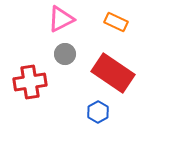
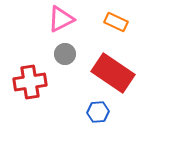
blue hexagon: rotated 25 degrees clockwise
